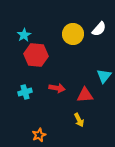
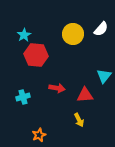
white semicircle: moved 2 px right
cyan cross: moved 2 px left, 5 px down
